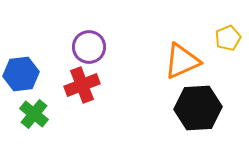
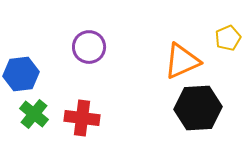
red cross: moved 33 px down; rotated 28 degrees clockwise
